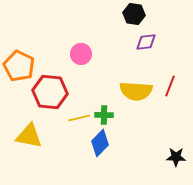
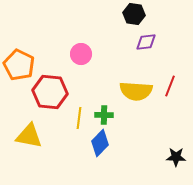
orange pentagon: moved 1 px up
yellow line: rotated 70 degrees counterclockwise
